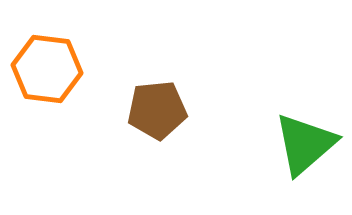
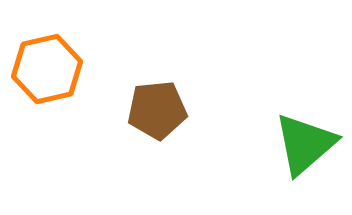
orange hexagon: rotated 20 degrees counterclockwise
